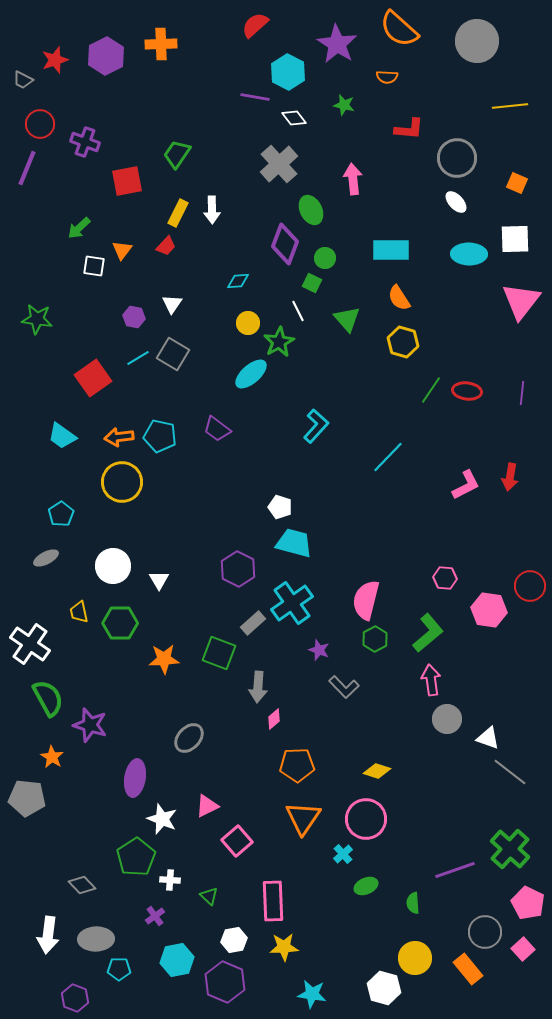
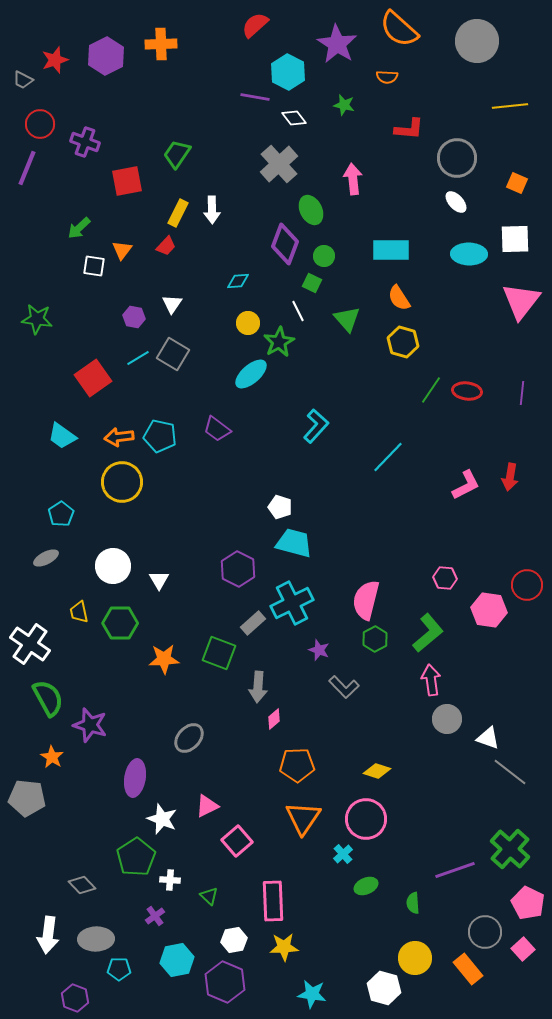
green circle at (325, 258): moved 1 px left, 2 px up
red circle at (530, 586): moved 3 px left, 1 px up
cyan cross at (292, 603): rotated 9 degrees clockwise
